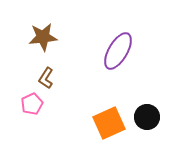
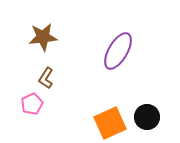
orange square: moved 1 px right
